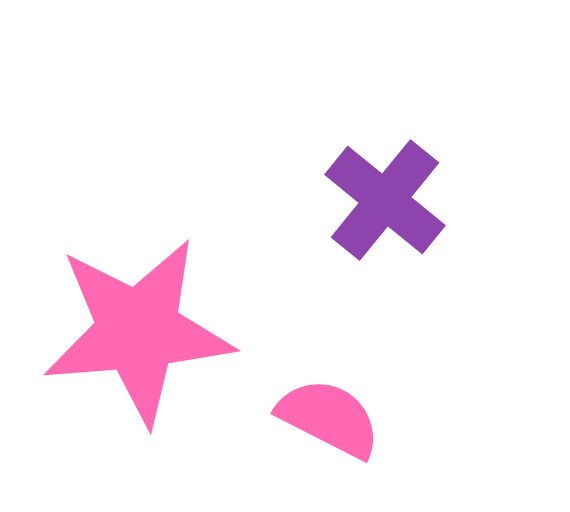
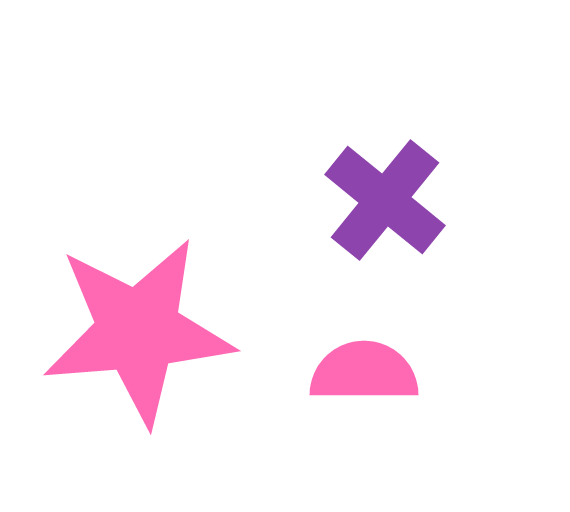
pink semicircle: moved 35 px right, 46 px up; rotated 27 degrees counterclockwise
